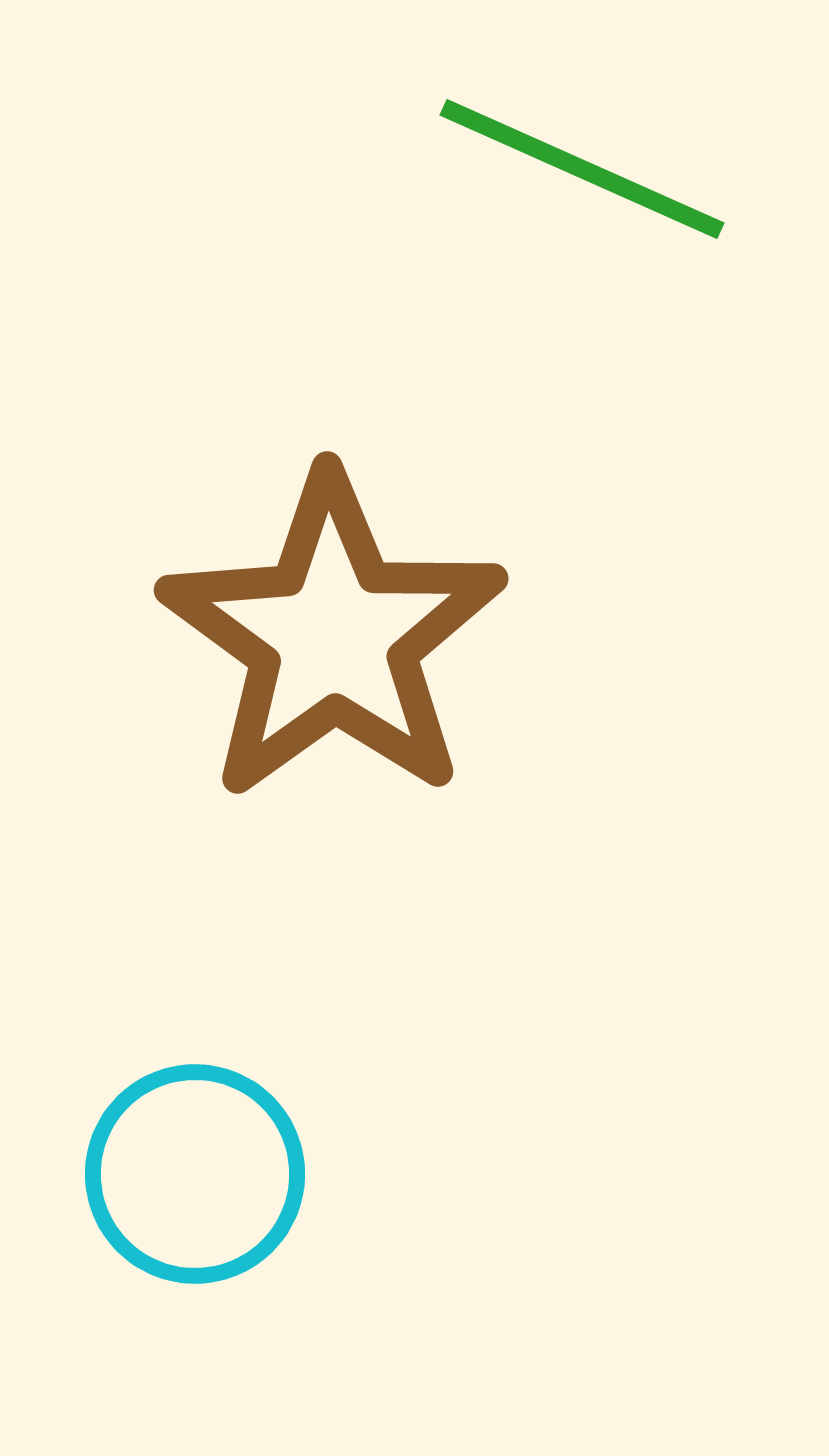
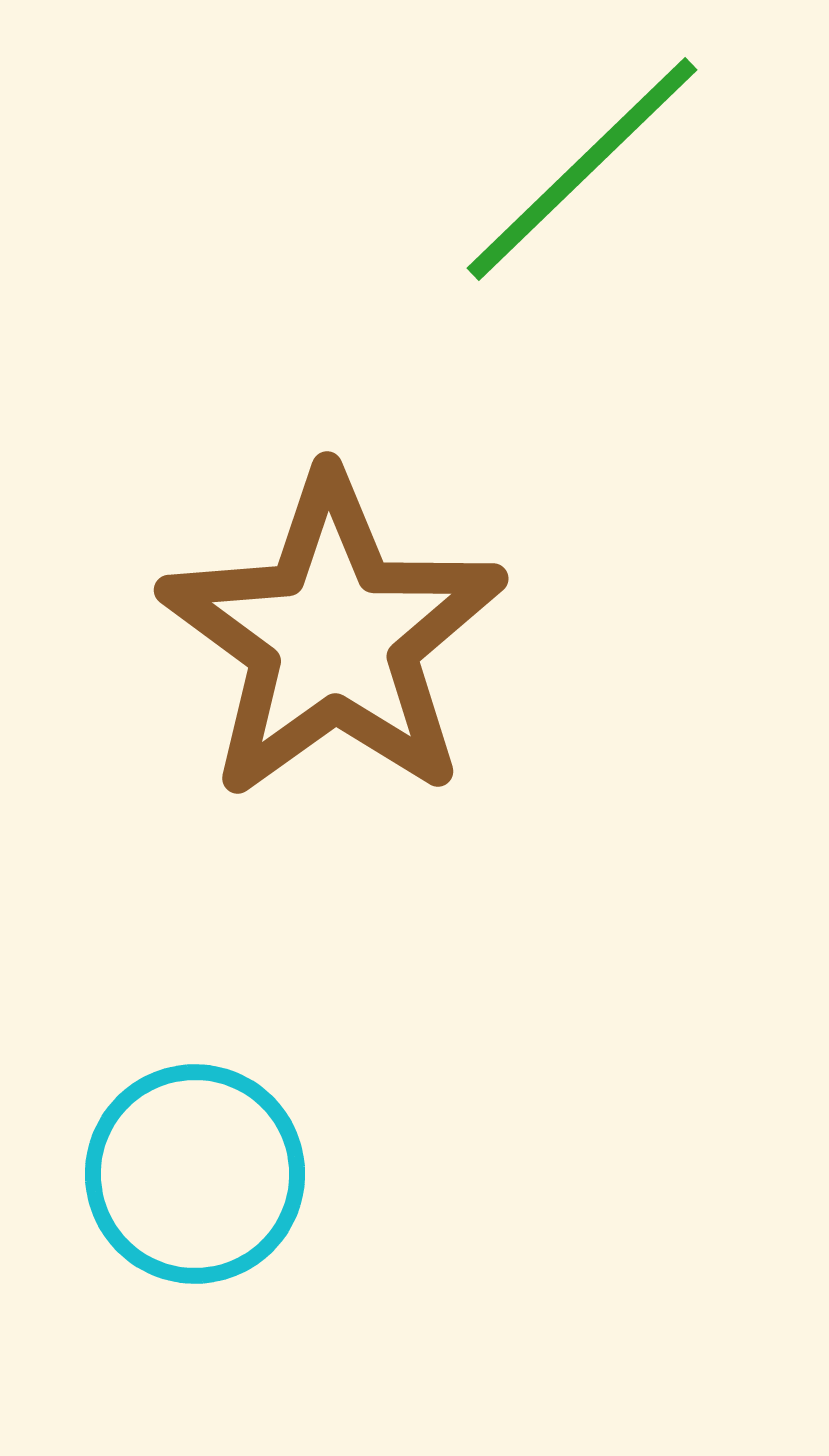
green line: rotated 68 degrees counterclockwise
